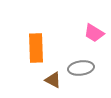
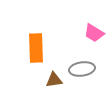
gray ellipse: moved 1 px right, 1 px down
brown triangle: moved 1 px right; rotated 36 degrees counterclockwise
